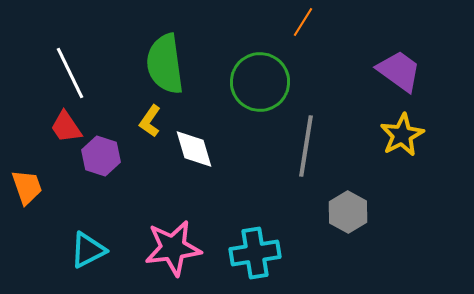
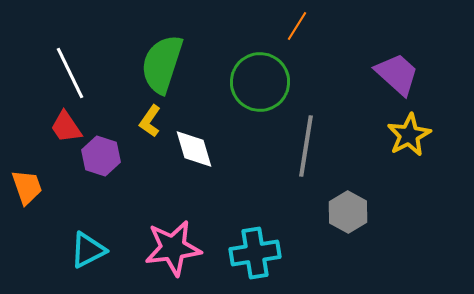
orange line: moved 6 px left, 4 px down
green semicircle: moved 3 px left; rotated 26 degrees clockwise
purple trapezoid: moved 2 px left, 3 px down; rotated 6 degrees clockwise
yellow star: moved 7 px right
